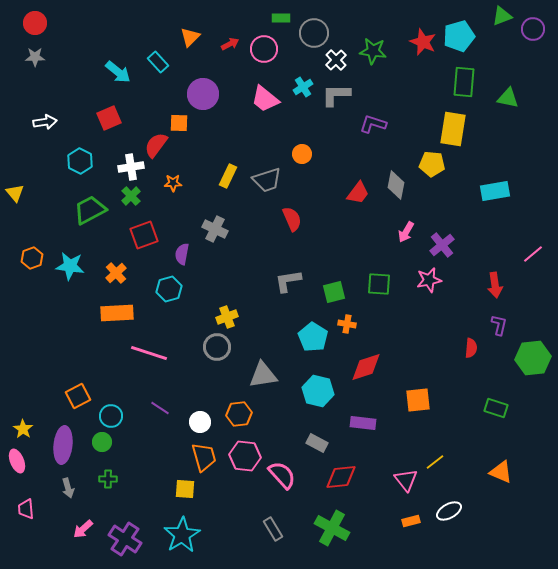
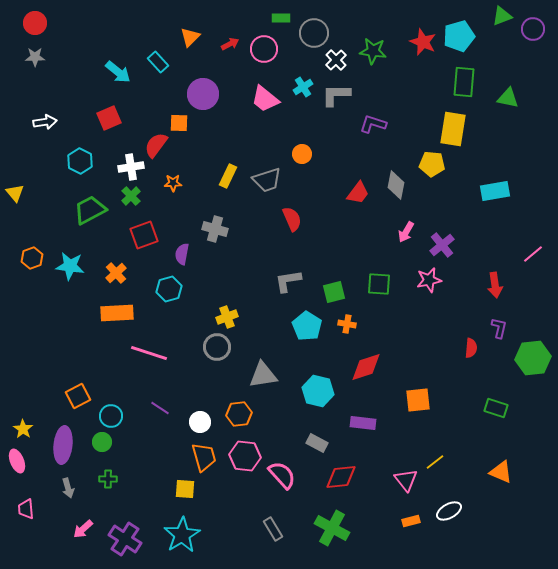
gray cross at (215, 229): rotated 10 degrees counterclockwise
purple L-shape at (499, 325): moved 3 px down
cyan pentagon at (313, 337): moved 6 px left, 11 px up
